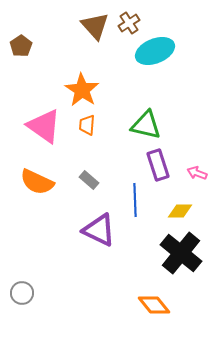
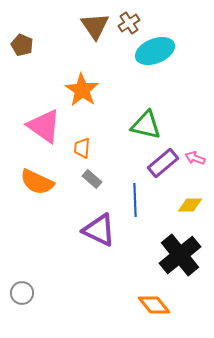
brown triangle: rotated 8 degrees clockwise
brown pentagon: moved 1 px right, 1 px up; rotated 15 degrees counterclockwise
orange trapezoid: moved 5 px left, 23 px down
purple rectangle: moved 5 px right, 2 px up; rotated 68 degrees clockwise
pink arrow: moved 2 px left, 15 px up
gray rectangle: moved 3 px right, 1 px up
yellow diamond: moved 10 px right, 6 px up
black cross: moved 1 px left, 2 px down; rotated 12 degrees clockwise
